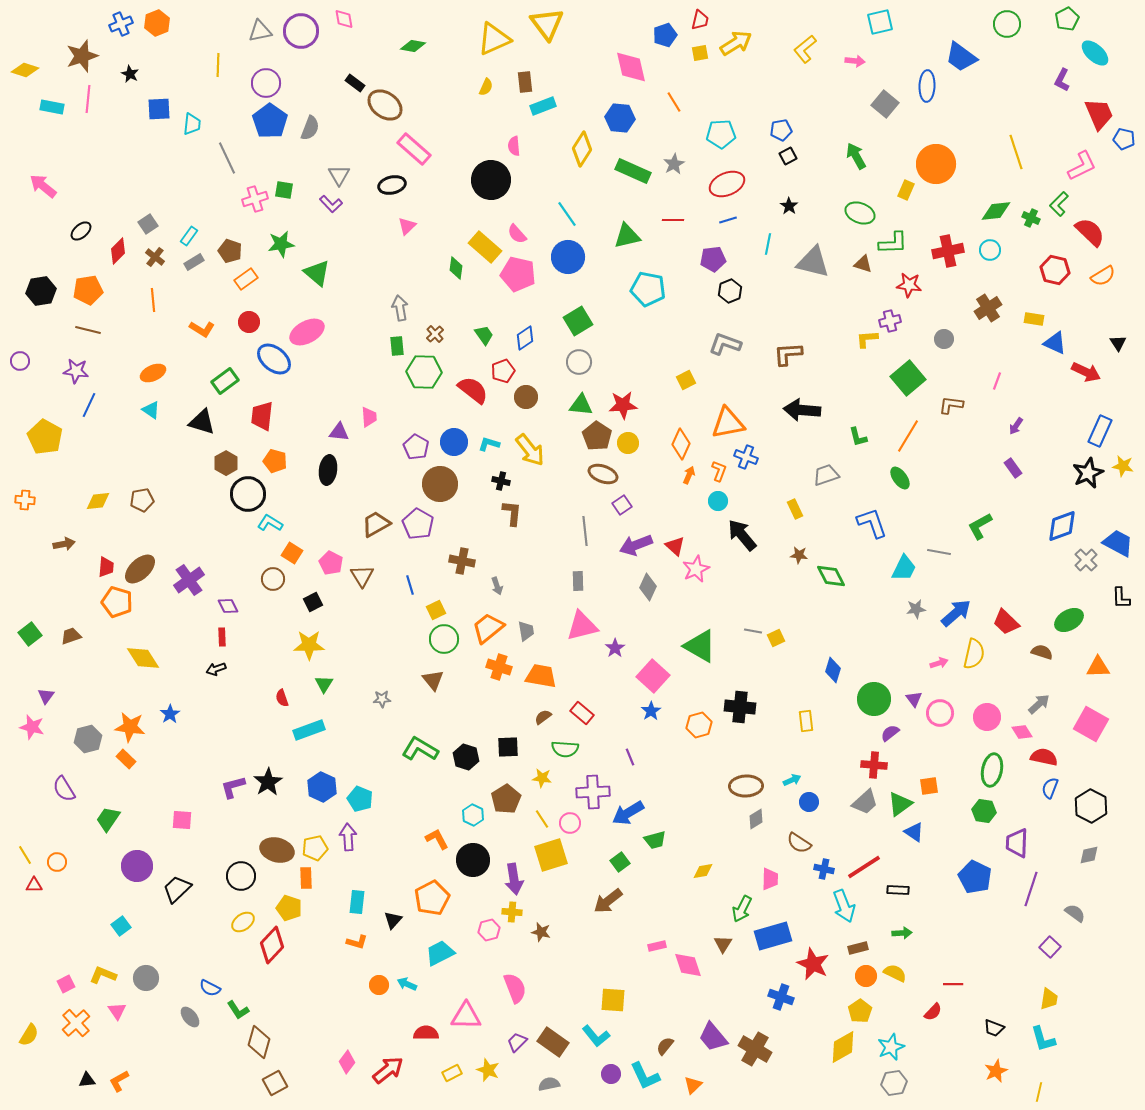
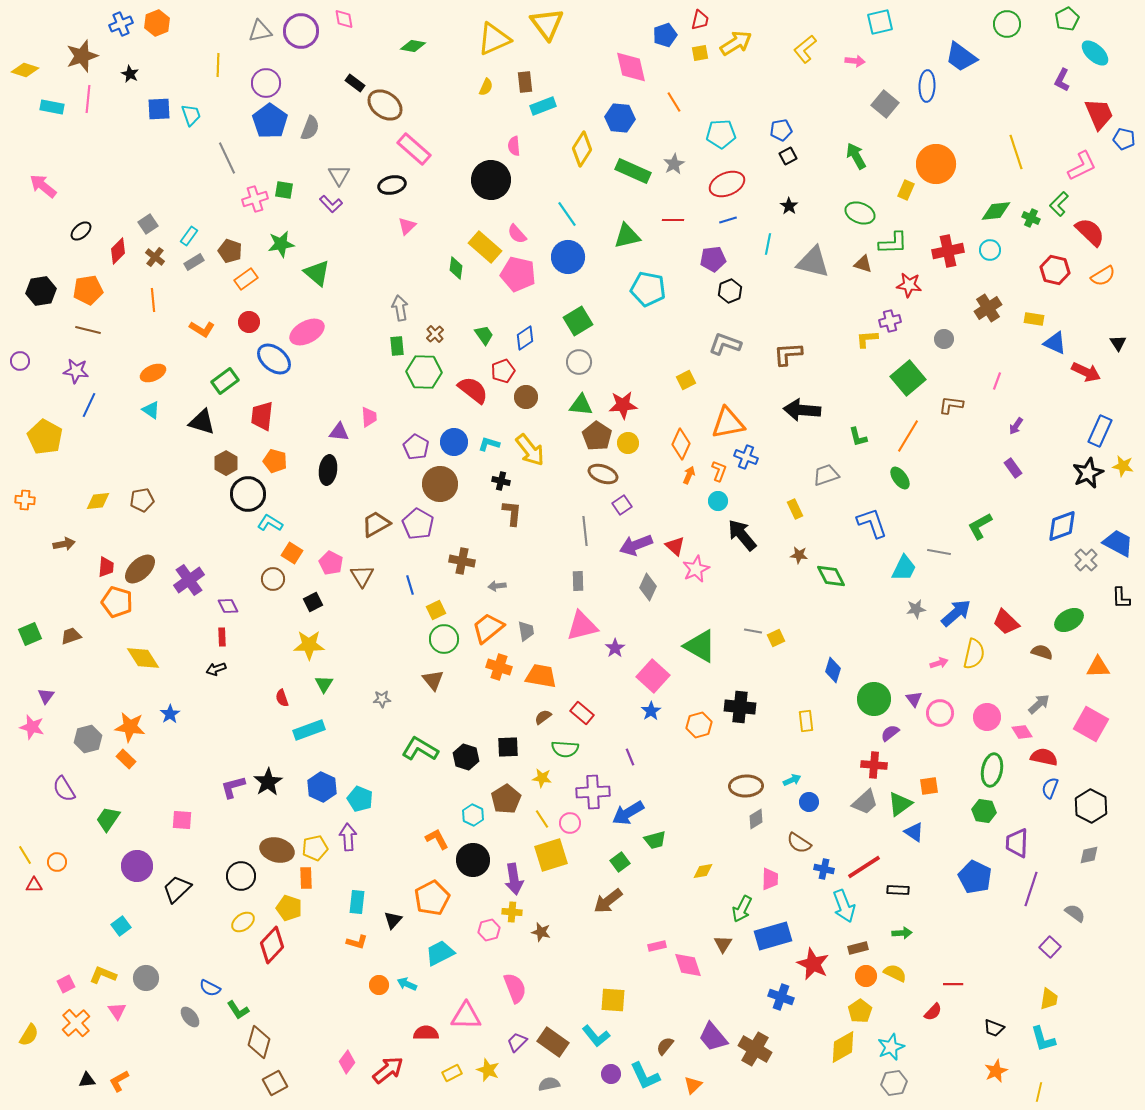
cyan trapezoid at (192, 124): moved 1 px left, 9 px up; rotated 25 degrees counterclockwise
gray arrow at (497, 586): rotated 102 degrees clockwise
green square at (30, 634): rotated 15 degrees clockwise
